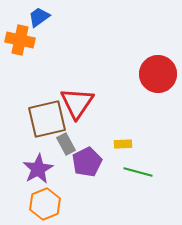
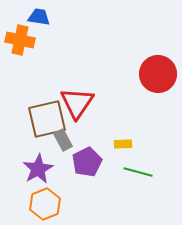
blue trapezoid: rotated 45 degrees clockwise
gray rectangle: moved 3 px left, 4 px up
